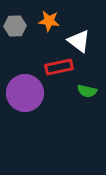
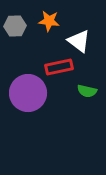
purple circle: moved 3 px right
